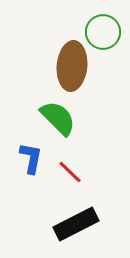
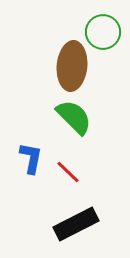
green semicircle: moved 16 px right, 1 px up
red line: moved 2 px left
